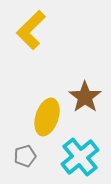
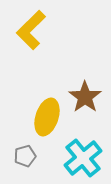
cyan cross: moved 3 px right, 1 px down
